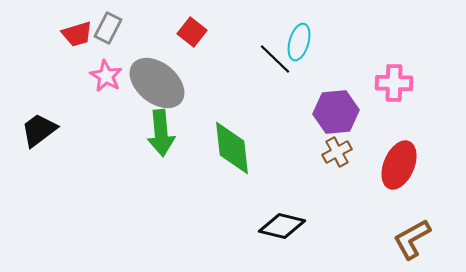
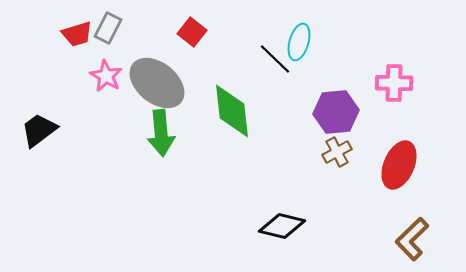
green diamond: moved 37 px up
brown L-shape: rotated 15 degrees counterclockwise
